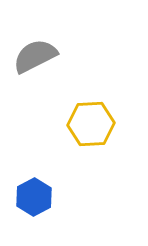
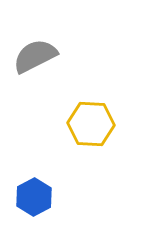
yellow hexagon: rotated 6 degrees clockwise
